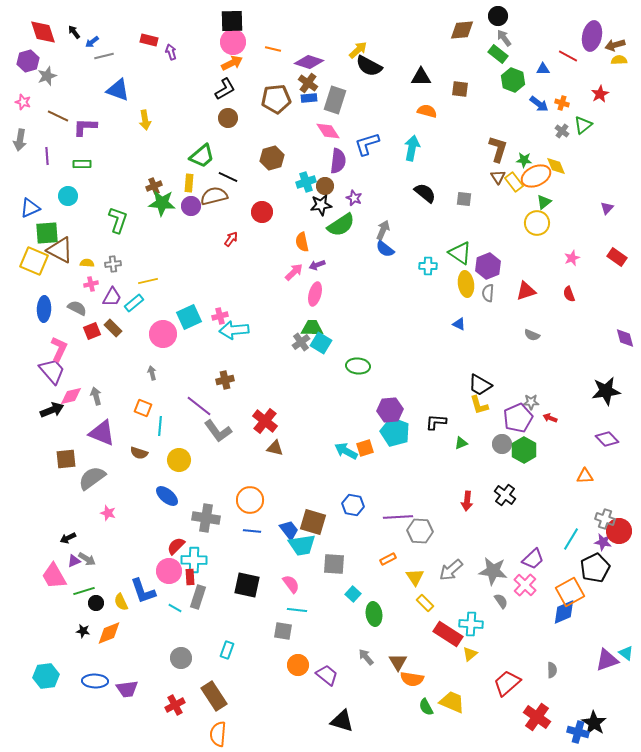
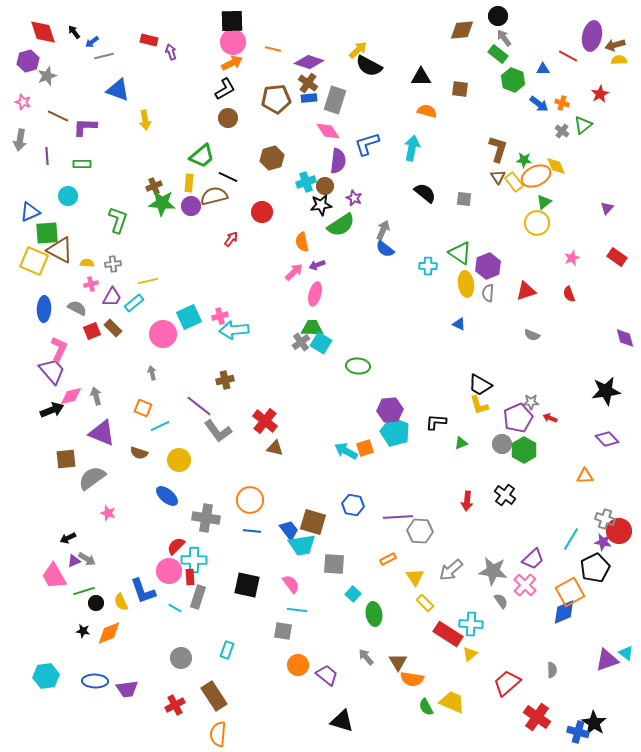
blue triangle at (30, 208): moved 4 px down
cyan line at (160, 426): rotated 60 degrees clockwise
